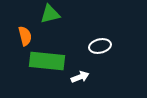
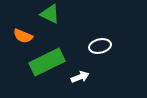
green triangle: rotated 40 degrees clockwise
orange semicircle: moved 2 px left; rotated 126 degrees clockwise
green rectangle: moved 1 px down; rotated 32 degrees counterclockwise
